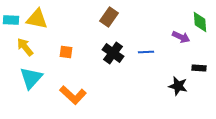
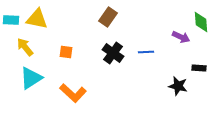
brown rectangle: moved 1 px left
green diamond: moved 1 px right
cyan triangle: rotated 15 degrees clockwise
orange L-shape: moved 2 px up
